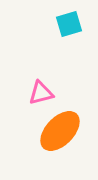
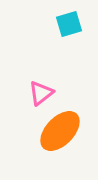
pink triangle: rotated 24 degrees counterclockwise
